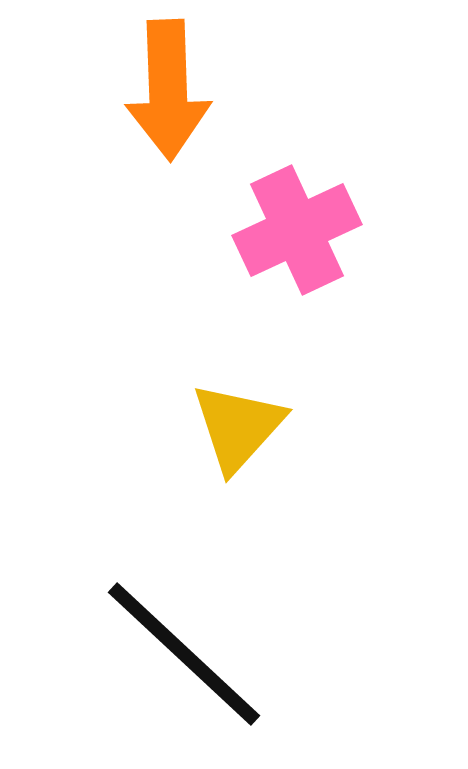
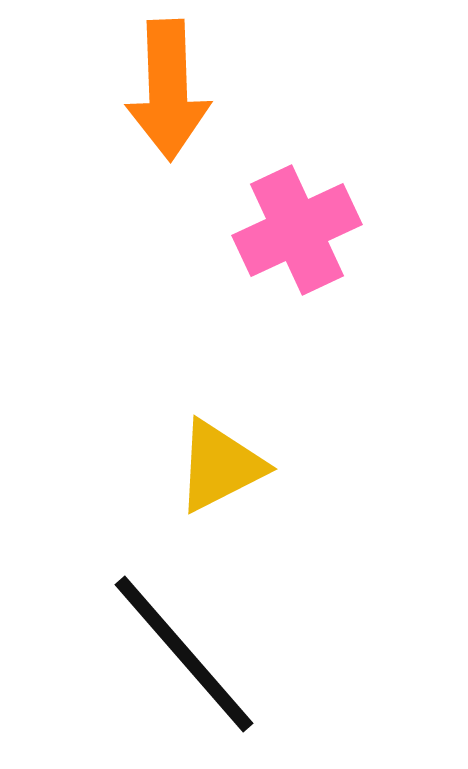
yellow triangle: moved 18 px left, 39 px down; rotated 21 degrees clockwise
black line: rotated 6 degrees clockwise
